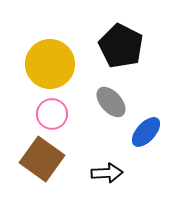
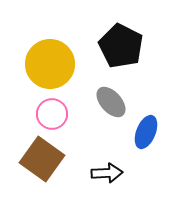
blue ellipse: rotated 20 degrees counterclockwise
